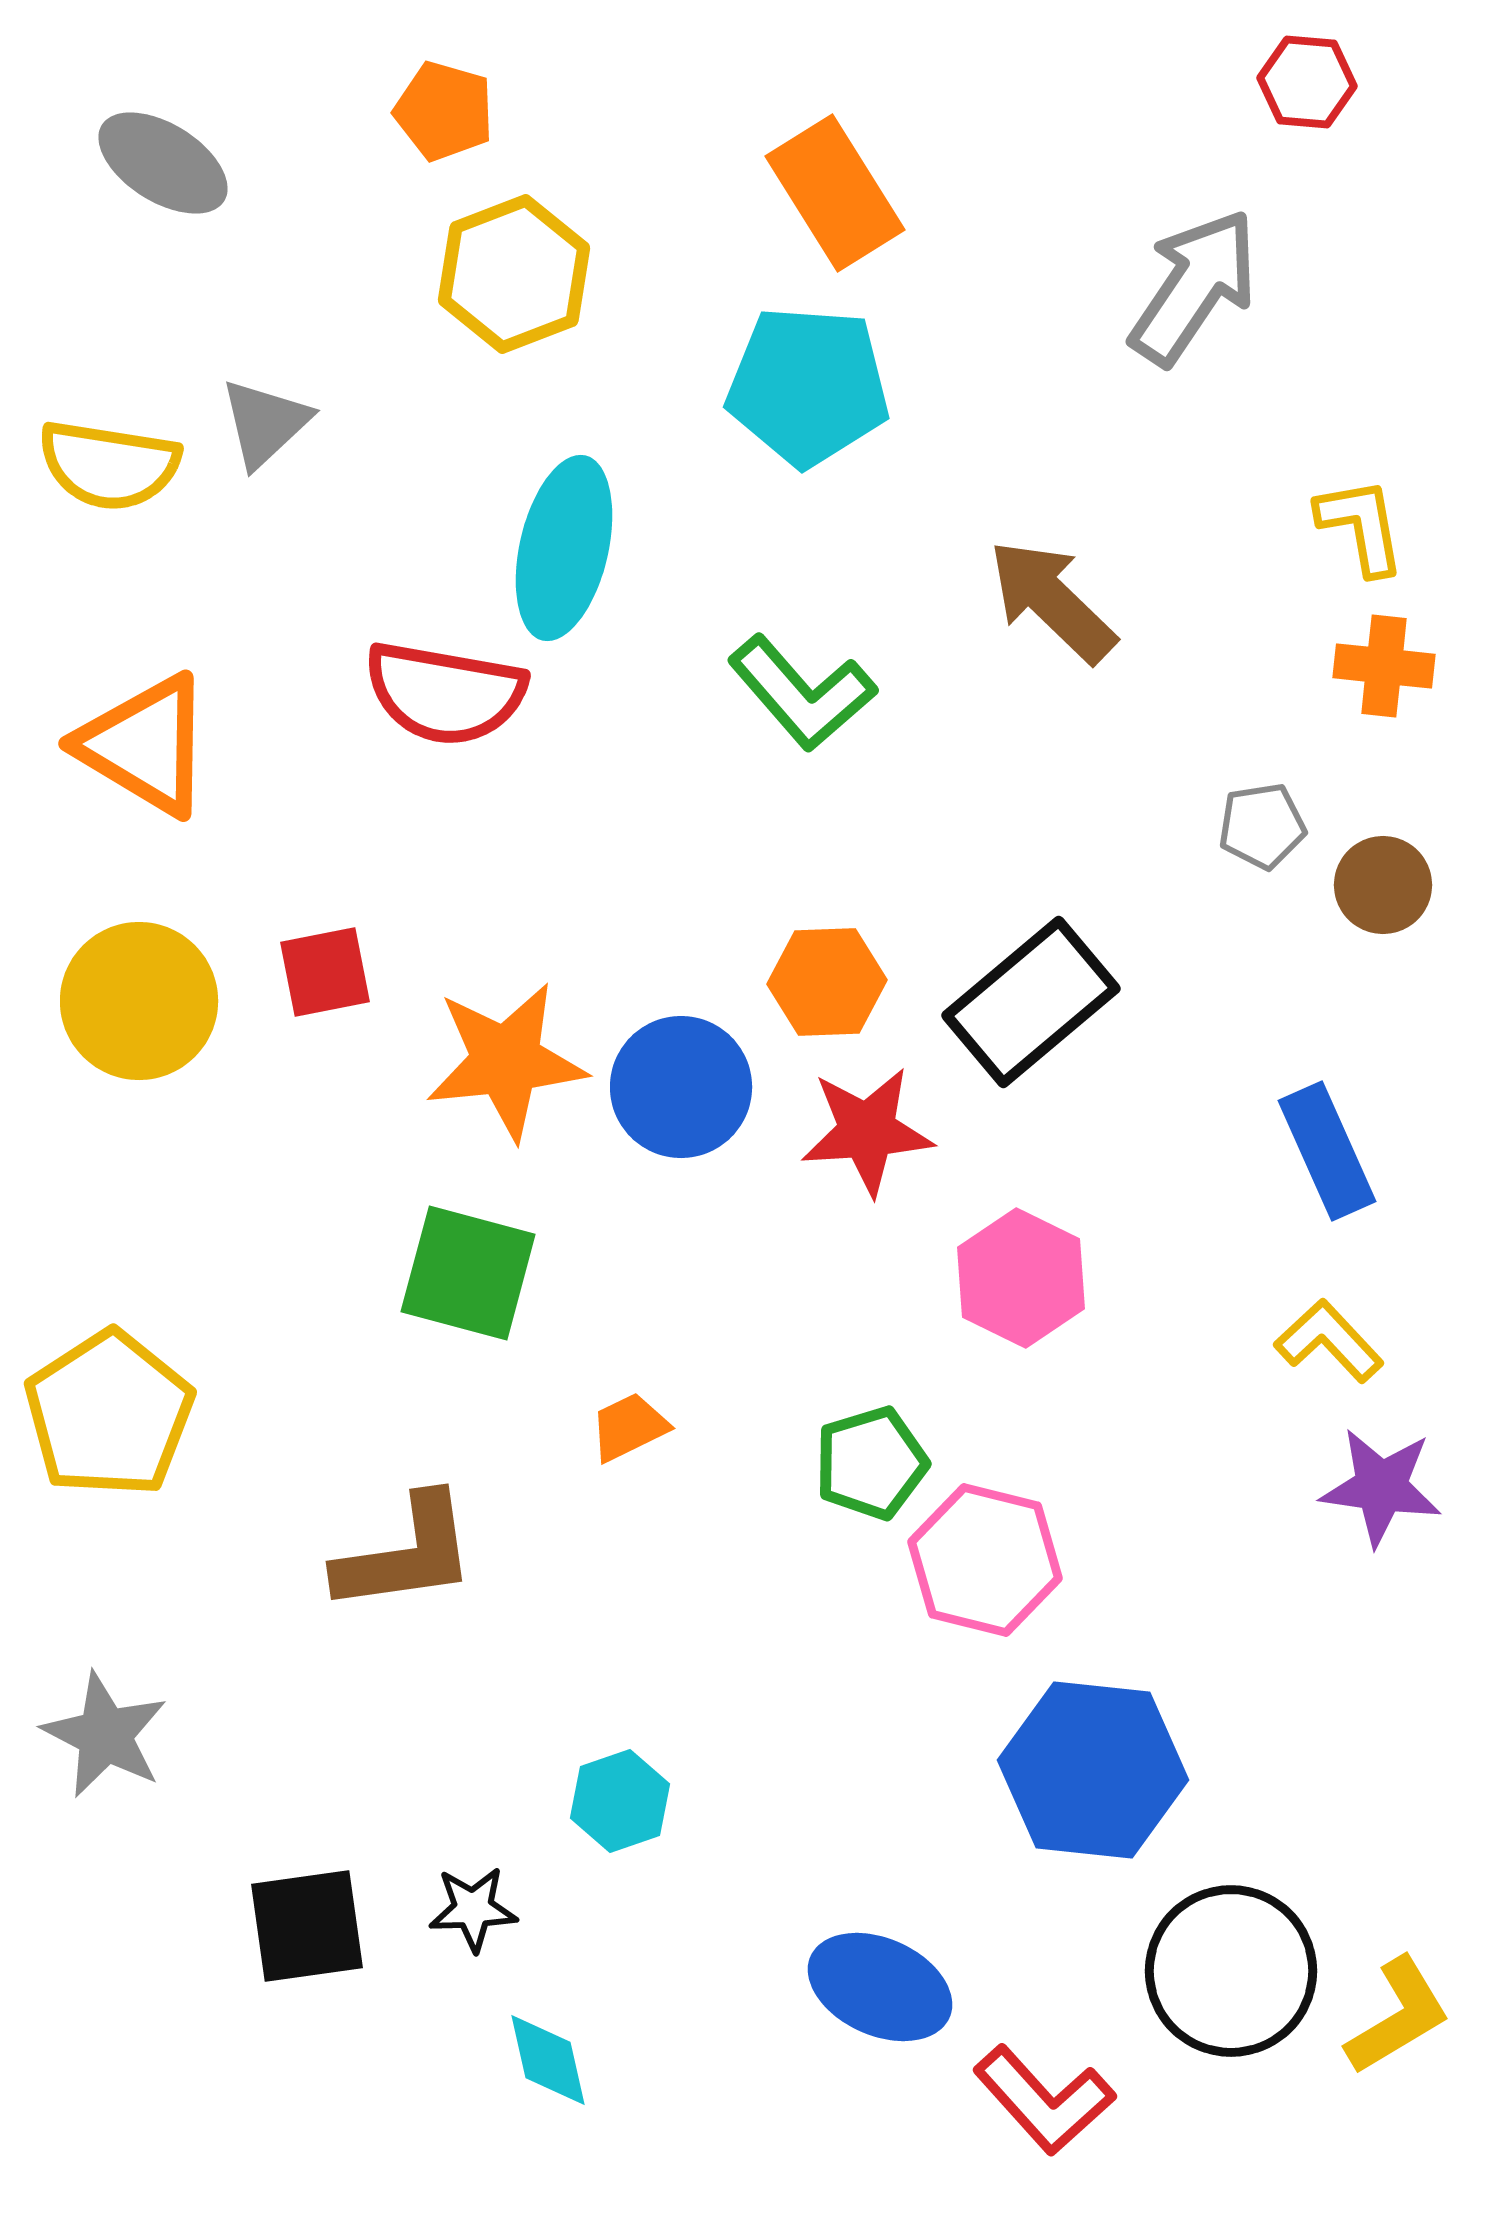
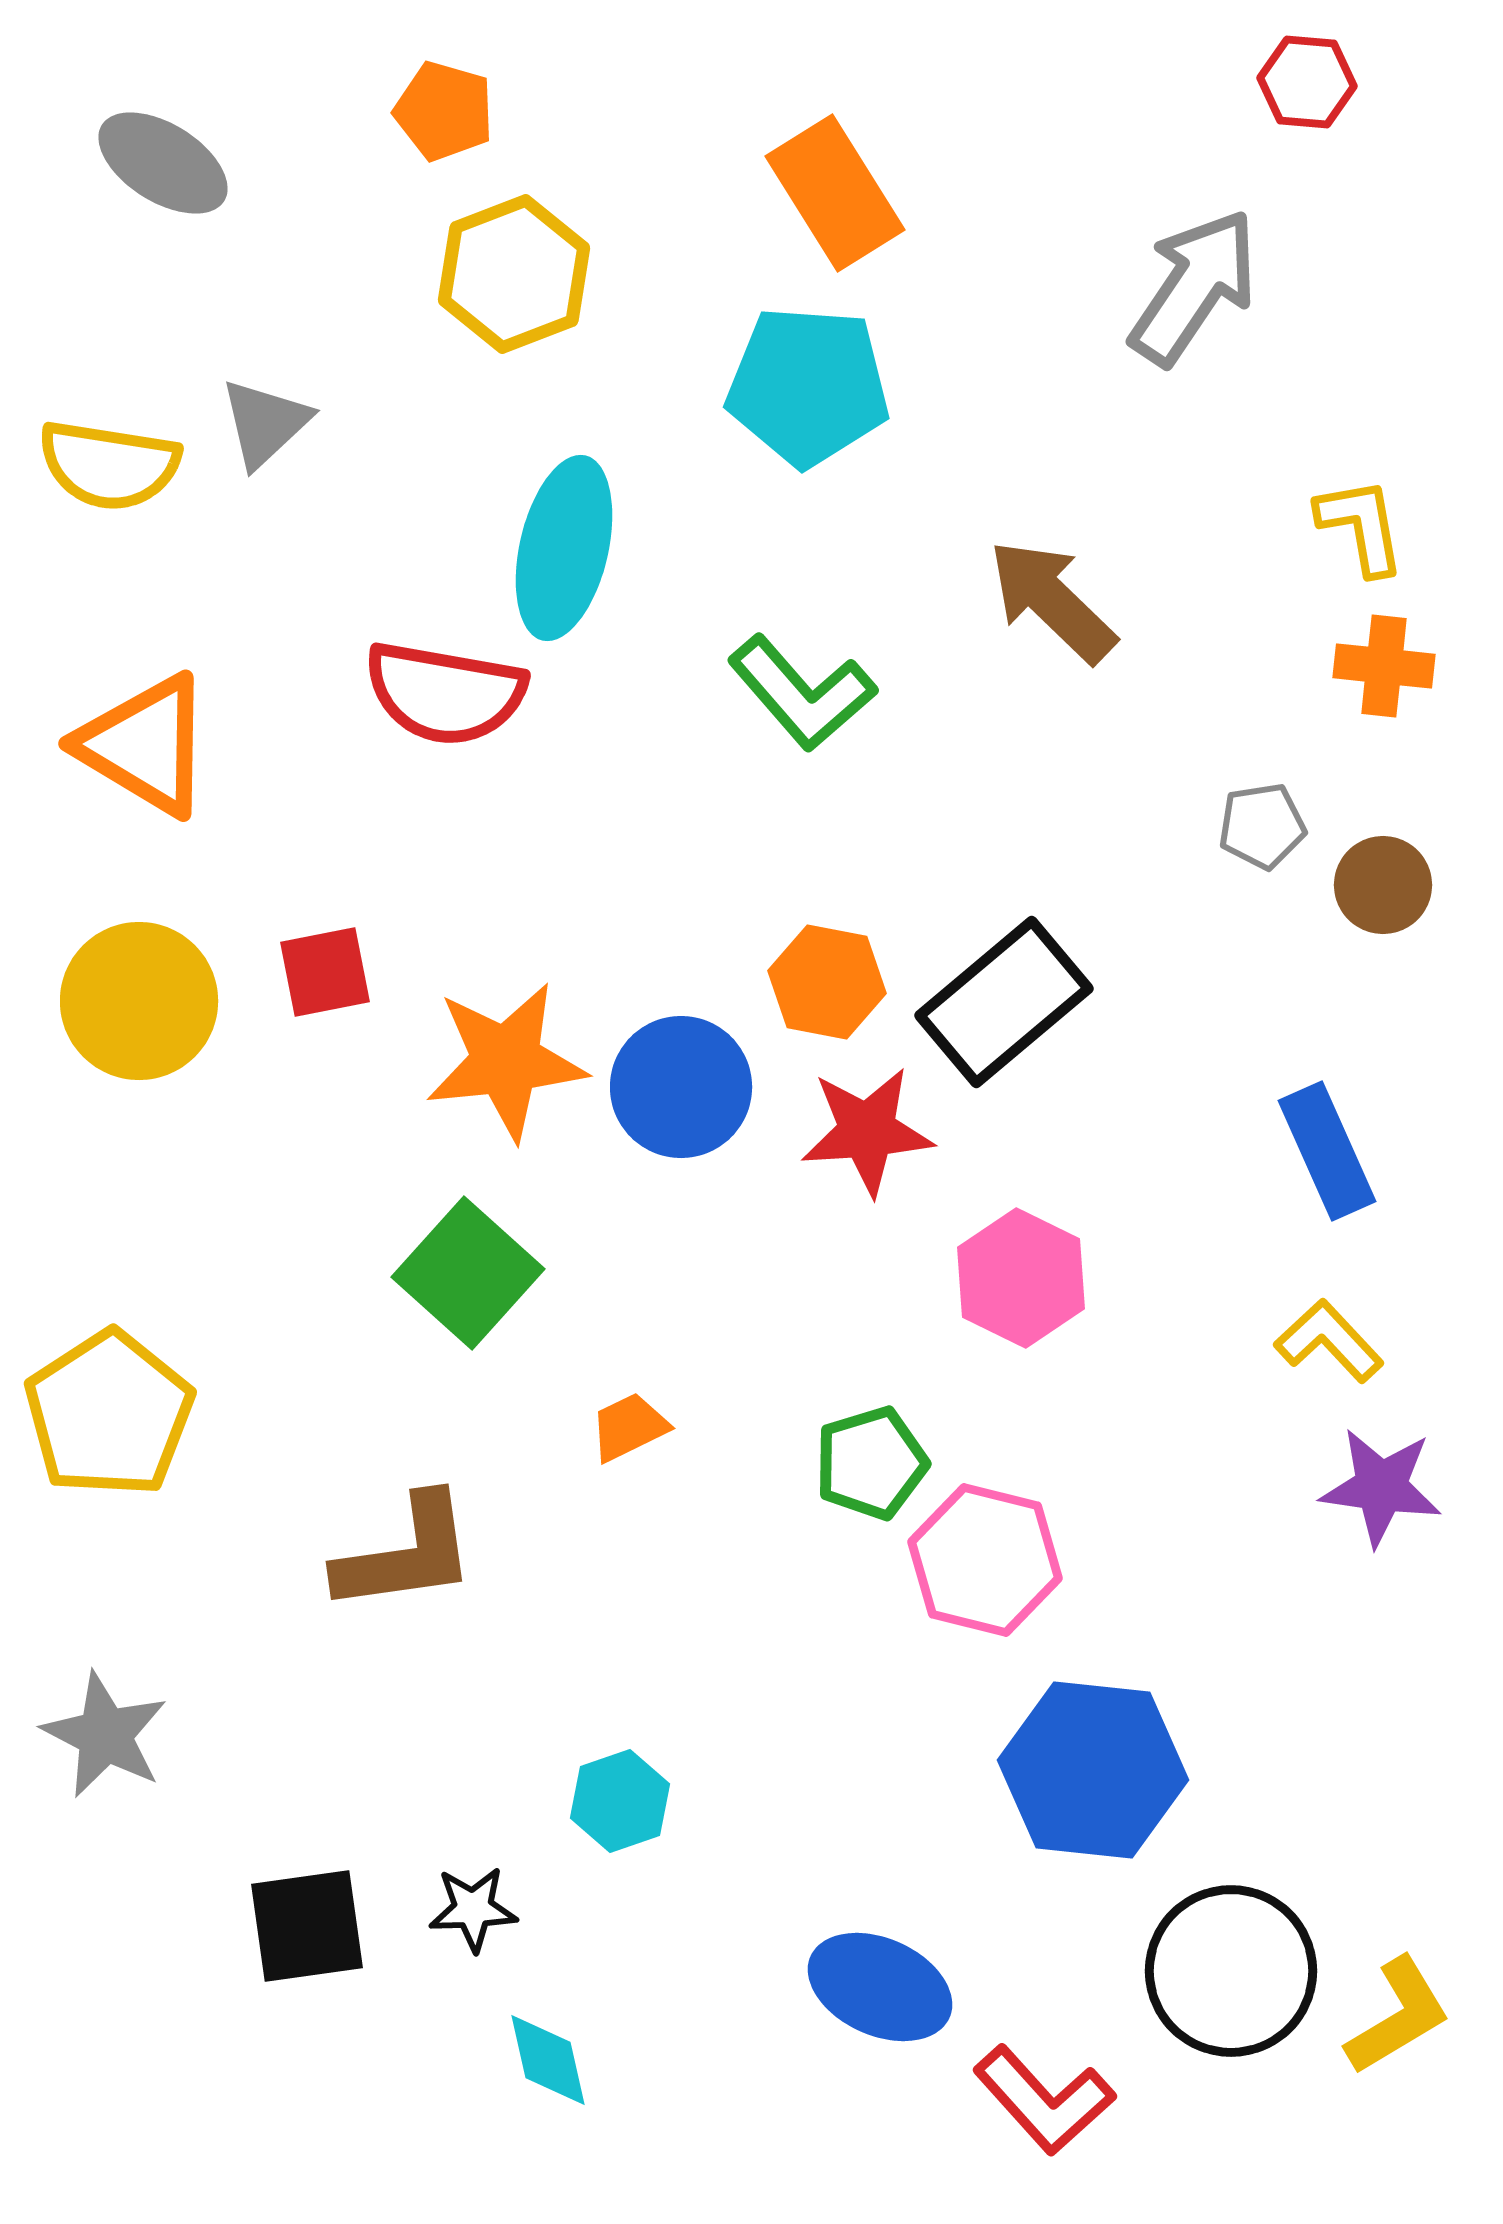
orange hexagon at (827, 982): rotated 13 degrees clockwise
black rectangle at (1031, 1002): moved 27 px left
green square at (468, 1273): rotated 27 degrees clockwise
